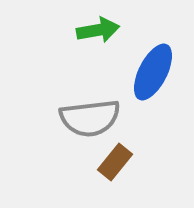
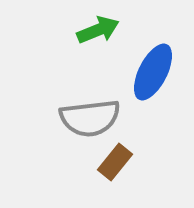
green arrow: rotated 12 degrees counterclockwise
